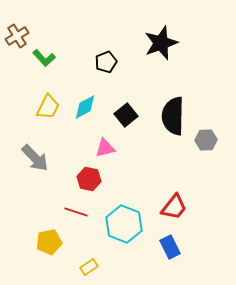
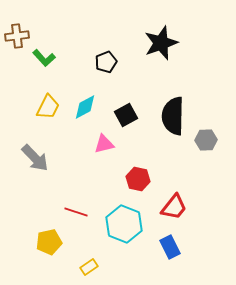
brown cross: rotated 25 degrees clockwise
black square: rotated 10 degrees clockwise
pink triangle: moved 1 px left, 4 px up
red hexagon: moved 49 px right
